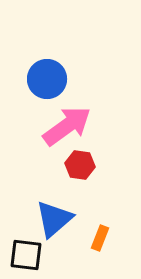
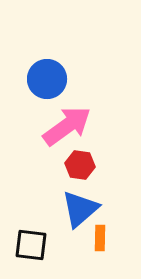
blue triangle: moved 26 px right, 10 px up
orange rectangle: rotated 20 degrees counterclockwise
black square: moved 5 px right, 10 px up
